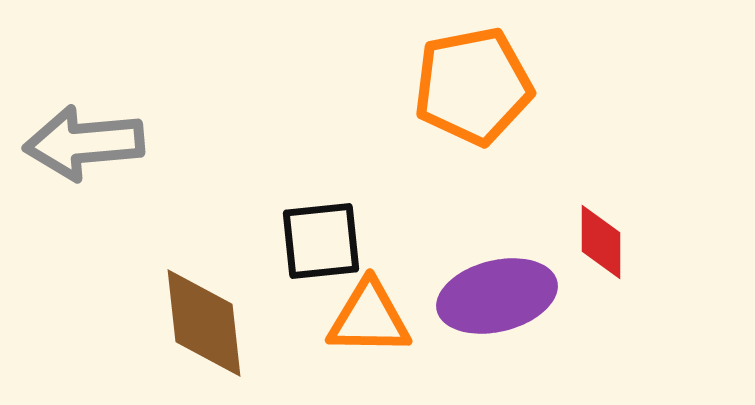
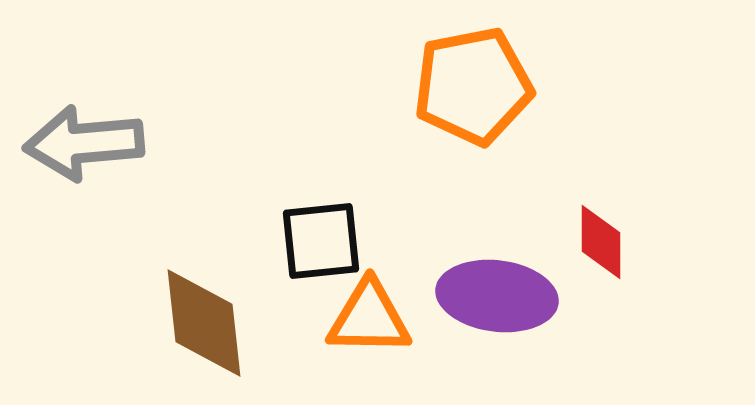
purple ellipse: rotated 21 degrees clockwise
